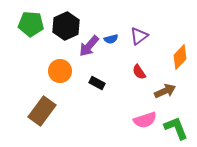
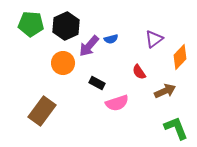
purple triangle: moved 15 px right, 3 px down
orange circle: moved 3 px right, 8 px up
pink semicircle: moved 28 px left, 17 px up
